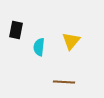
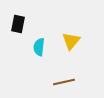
black rectangle: moved 2 px right, 6 px up
brown line: rotated 15 degrees counterclockwise
